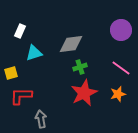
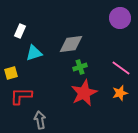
purple circle: moved 1 px left, 12 px up
orange star: moved 2 px right, 1 px up
gray arrow: moved 1 px left, 1 px down
